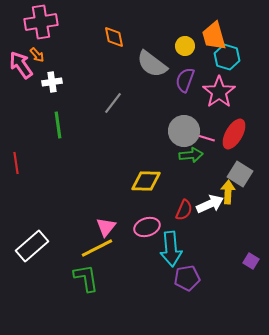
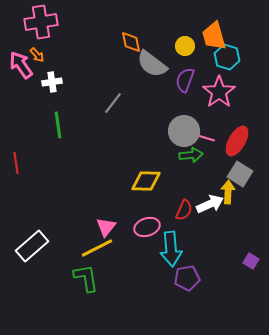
orange diamond: moved 17 px right, 5 px down
red ellipse: moved 3 px right, 7 px down
